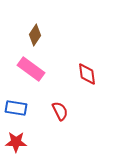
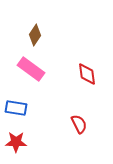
red semicircle: moved 19 px right, 13 px down
